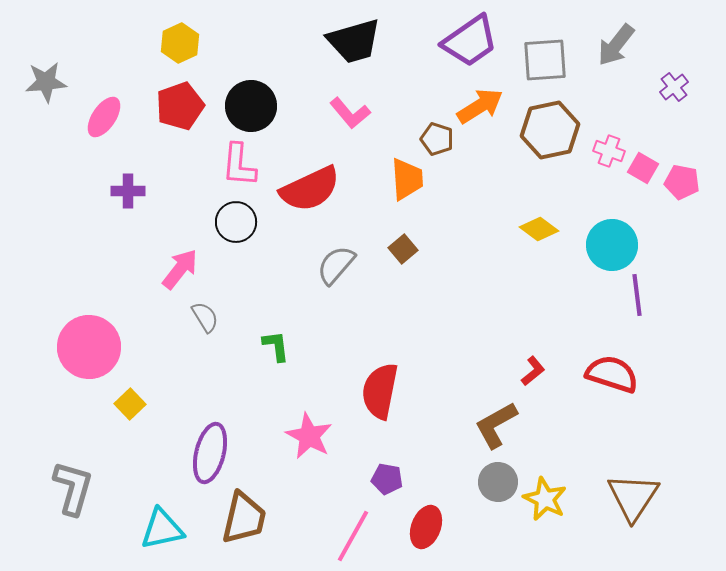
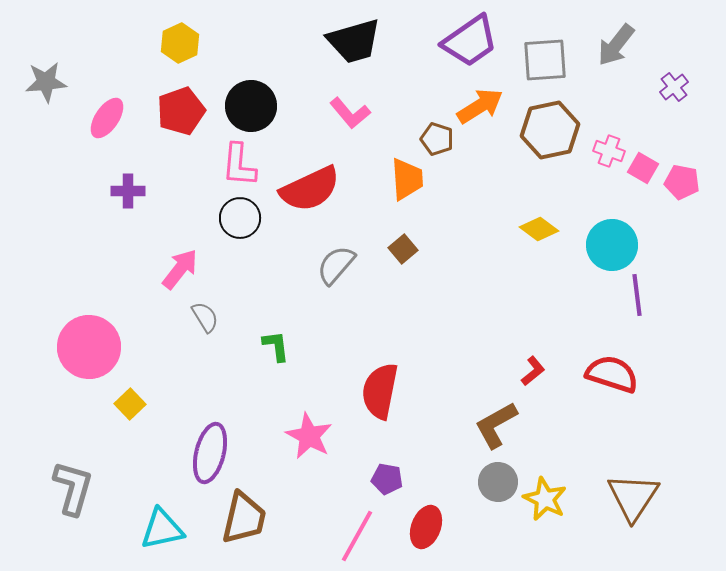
red pentagon at (180, 106): moved 1 px right, 5 px down
pink ellipse at (104, 117): moved 3 px right, 1 px down
black circle at (236, 222): moved 4 px right, 4 px up
pink line at (353, 536): moved 4 px right
